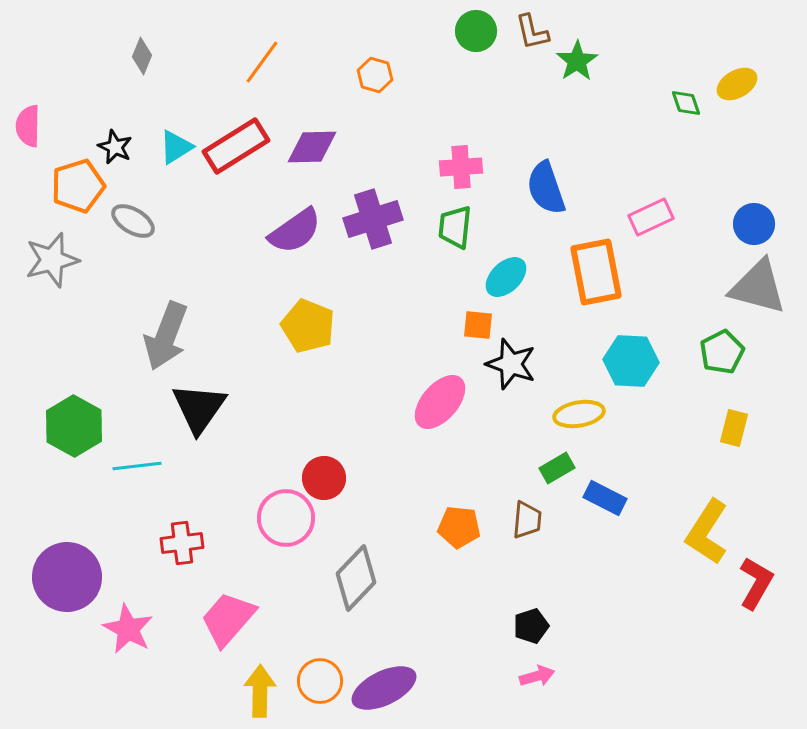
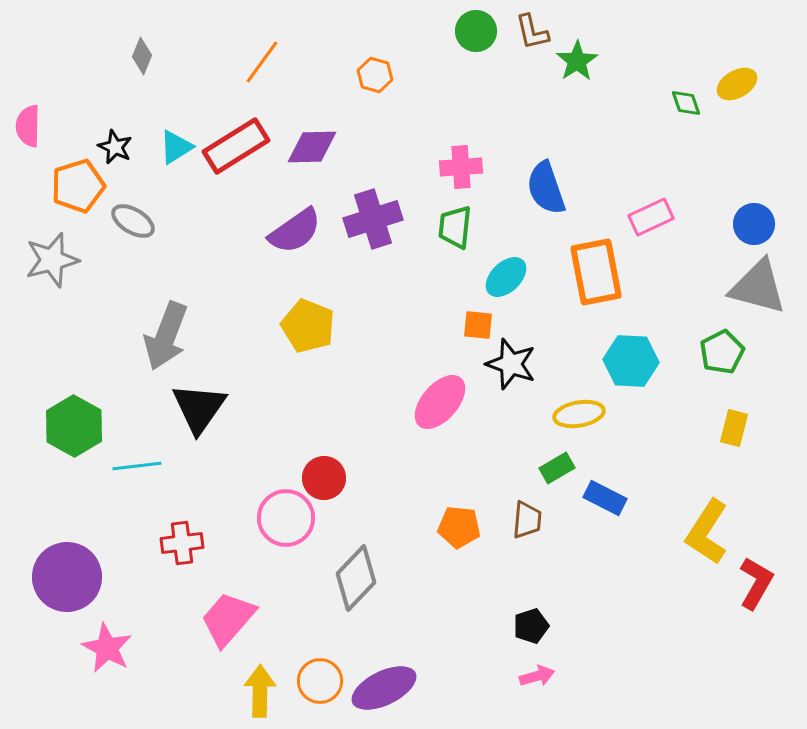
pink star at (128, 629): moved 21 px left, 19 px down
